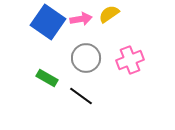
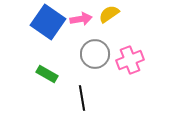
gray circle: moved 9 px right, 4 px up
green rectangle: moved 4 px up
black line: moved 1 px right, 2 px down; rotated 45 degrees clockwise
